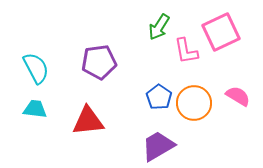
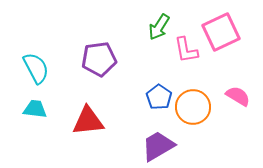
pink L-shape: moved 1 px up
purple pentagon: moved 3 px up
orange circle: moved 1 px left, 4 px down
